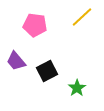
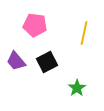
yellow line: moved 2 px right, 16 px down; rotated 35 degrees counterclockwise
black square: moved 9 px up
